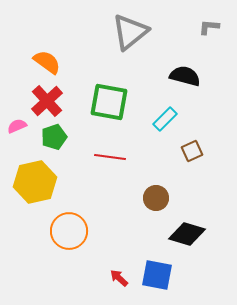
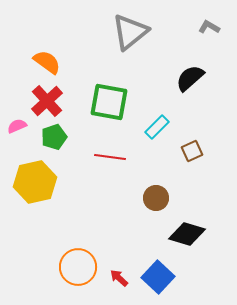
gray L-shape: rotated 25 degrees clockwise
black semicircle: moved 5 px right, 2 px down; rotated 56 degrees counterclockwise
cyan rectangle: moved 8 px left, 8 px down
orange circle: moved 9 px right, 36 px down
blue square: moved 1 px right, 2 px down; rotated 32 degrees clockwise
